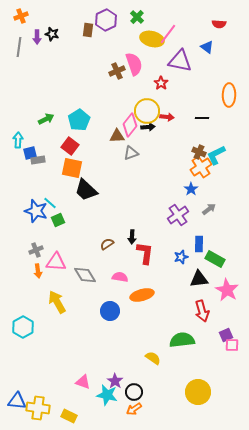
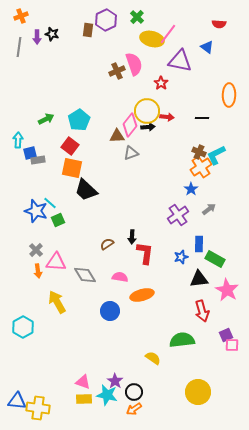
gray cross at (36, 250): rotated 24 degrees counterclockwise
yellow rectangle at (69, 416): moved 15 px right, 17 px up; rotated 28 degrees counterclockwise
